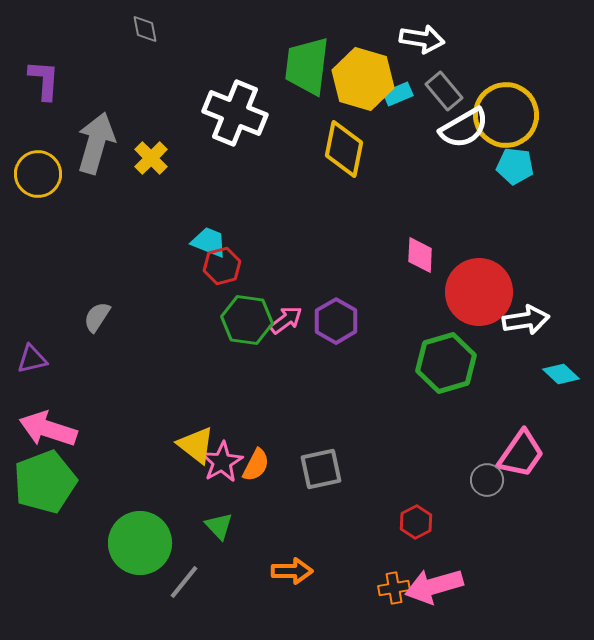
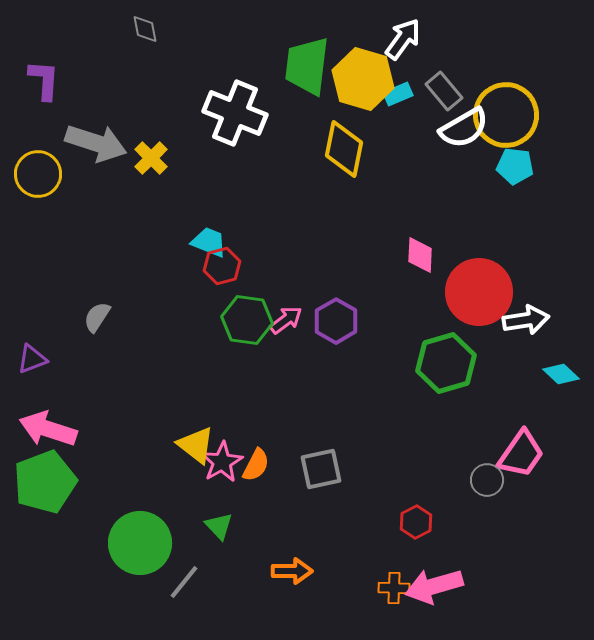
white arrow at (422, 39): moved 19 px left; rotated 63 degrees counterclockwise
gray arrow at (96, 143): rotated 92 degrees clockwise
purple triangle at (32, 359): rotated 8 degrees counterclockwise
orange cross at (394, 588): rotated 12 degrees clockwise
